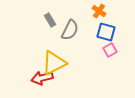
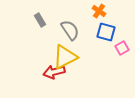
gray rectangle: moved 10 px left
gray semicircle: rotated 60 degrees counterclockwise
pink square: moved 12 px right, 2 px up
yellow triangle: moved 11 px right, 6 px up
red arrow: moved 12 px right, 6 px up
